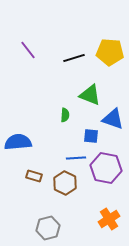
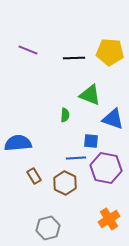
purple line: rotated 30 degrees counterclockwise
black line: rotated 15 degrees clockwise
blue square: moved 5 px down
blue semicircle: moved 1 px down
brown rectangle: rotated 42 degrees clockwise
